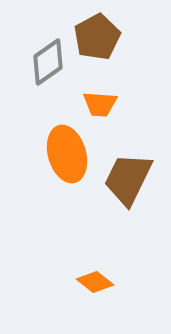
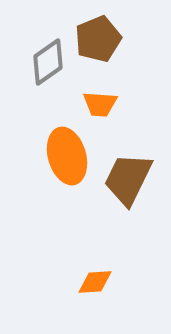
brown pentagon: moved 1 px right, 2 px down; rotated 6 degrees clockwise
orange ellipse: moved 2 px down
orange diamond: rotated 42 degrees counterclockwise
